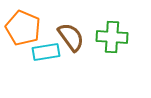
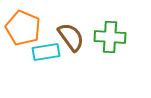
green cross: moved 2 px left
